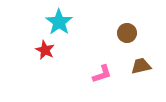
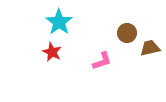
red star: moved 7 px right, 2 px down
brown trapezoid: moved 9 px right, 18 px up
pink L-shape: moved 13 px up
